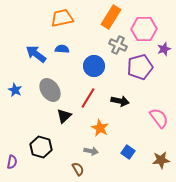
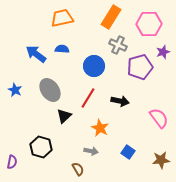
pink hexagon: moved 5 px right, 5 px up
purple star: moved 1 px left, 3 px down
